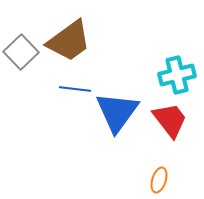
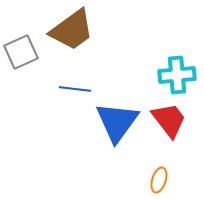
brown trapezoid: moved 3 px right, 11 px up
gray square: rotated 20 degrees clockwise
cyan cross: rotated 9 degrees clockwise
blue triangle: moved 10 px down
red trapezoid: moved 1 px left
